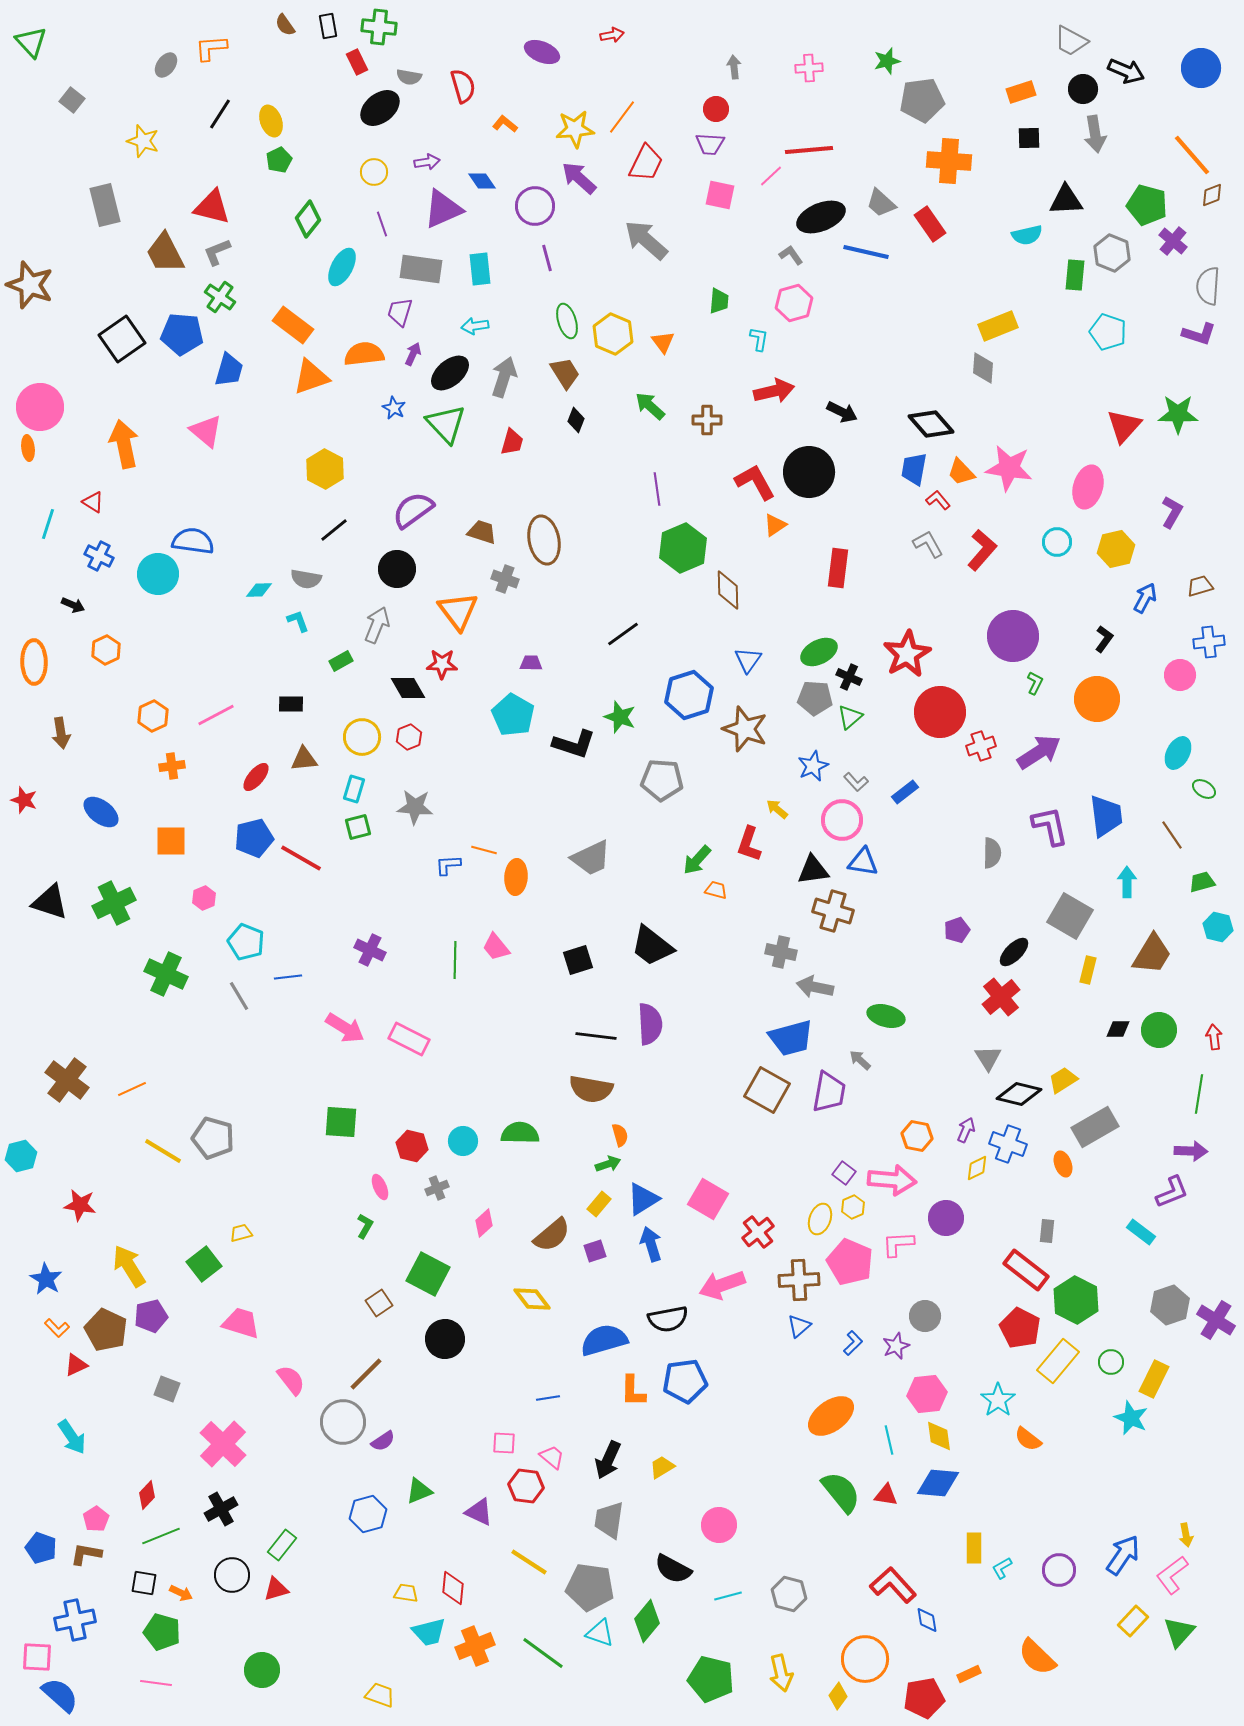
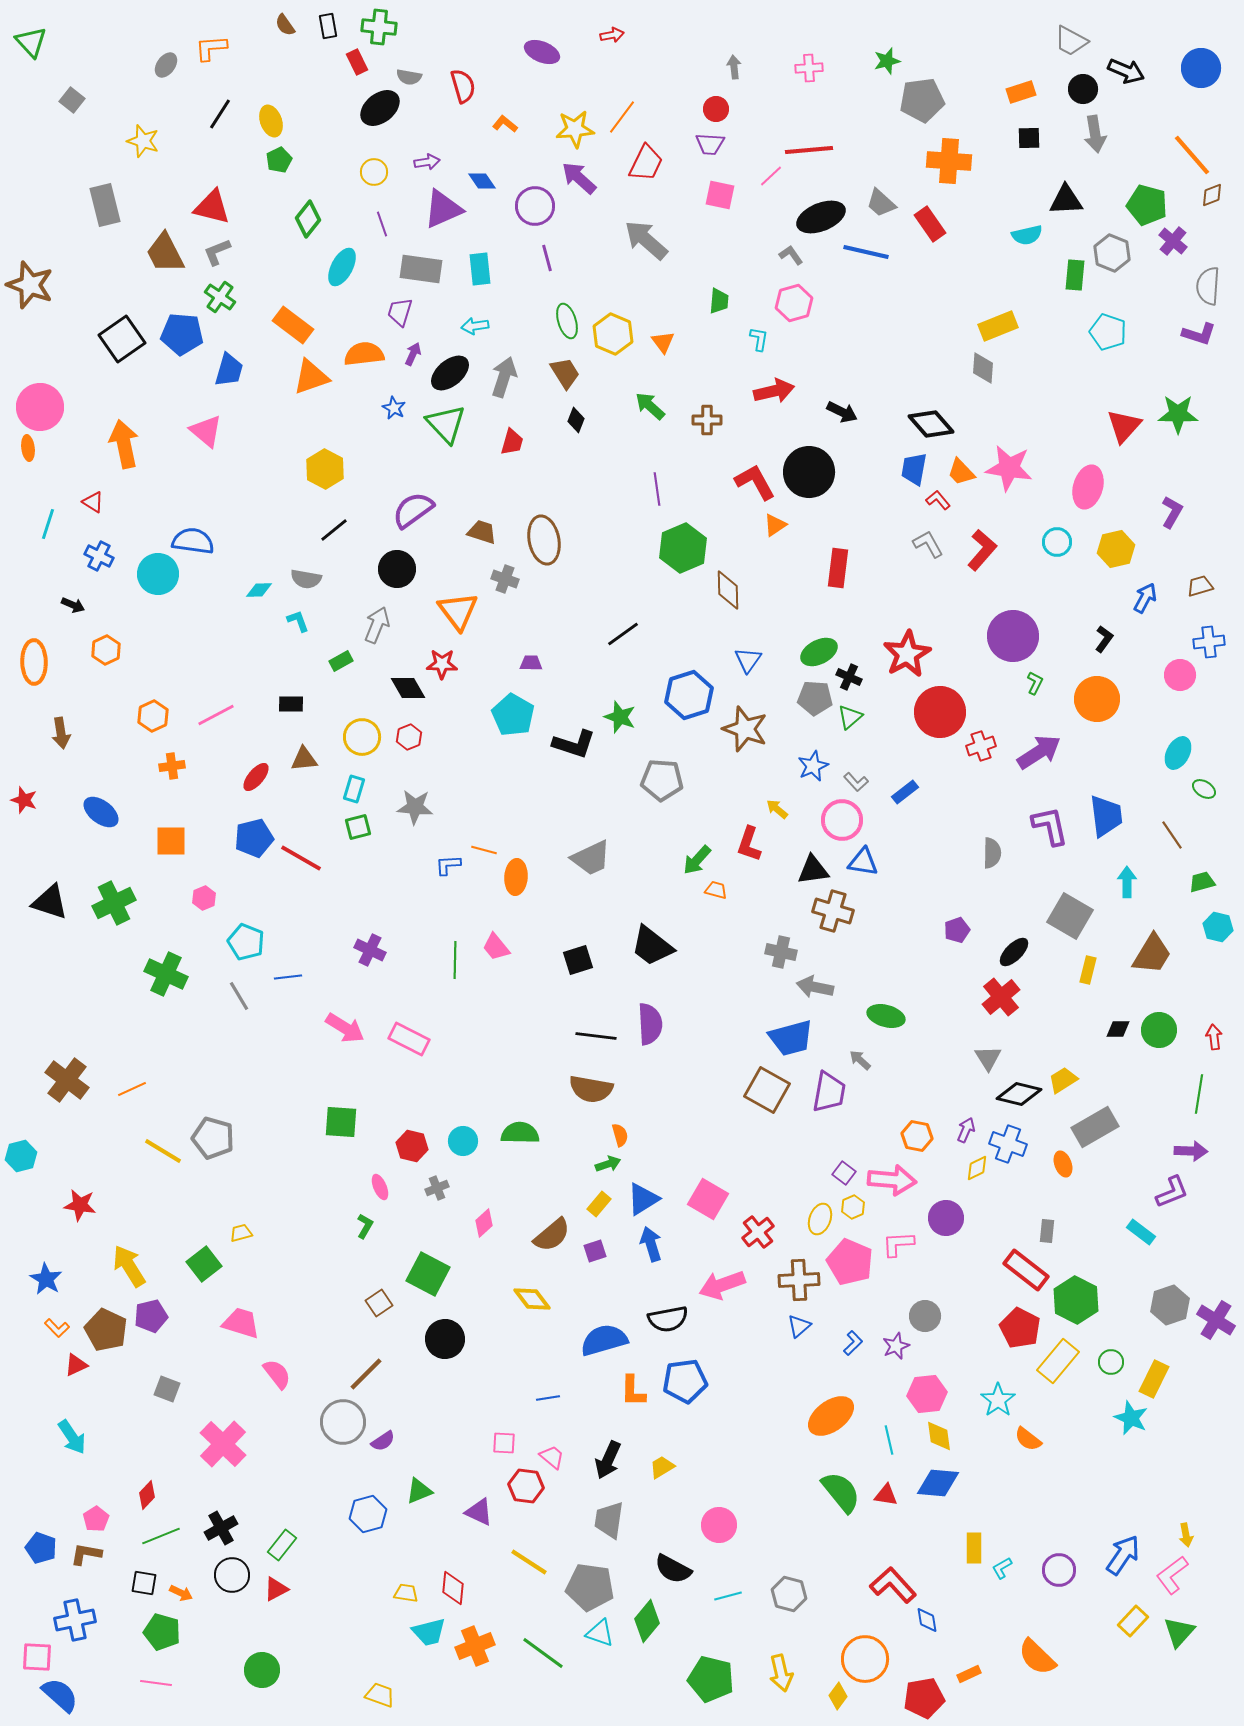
pink semicircle at (291, 1380): moved 14 px left, 6 px up
black cross at (221, 1509): moved 19 px down
red triangle at (276, 1589): rotated 12 degrees counterclockwise
